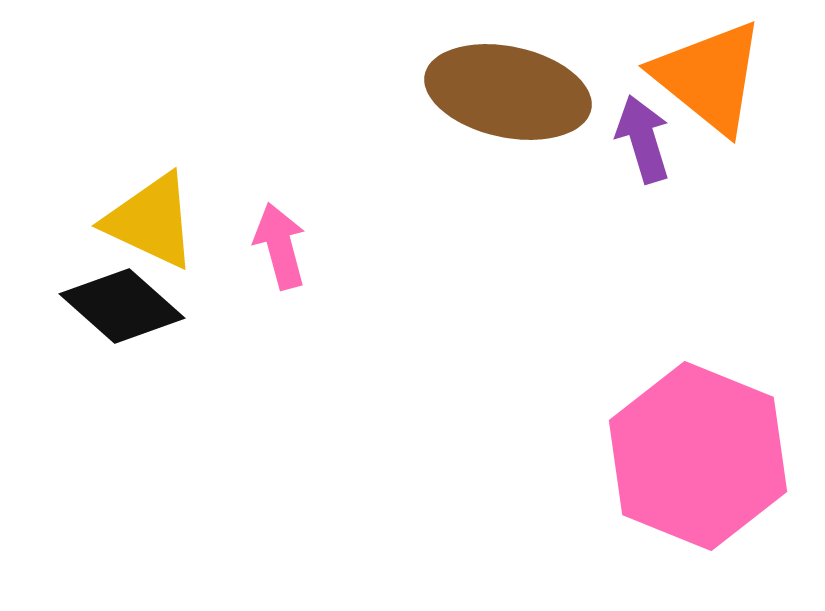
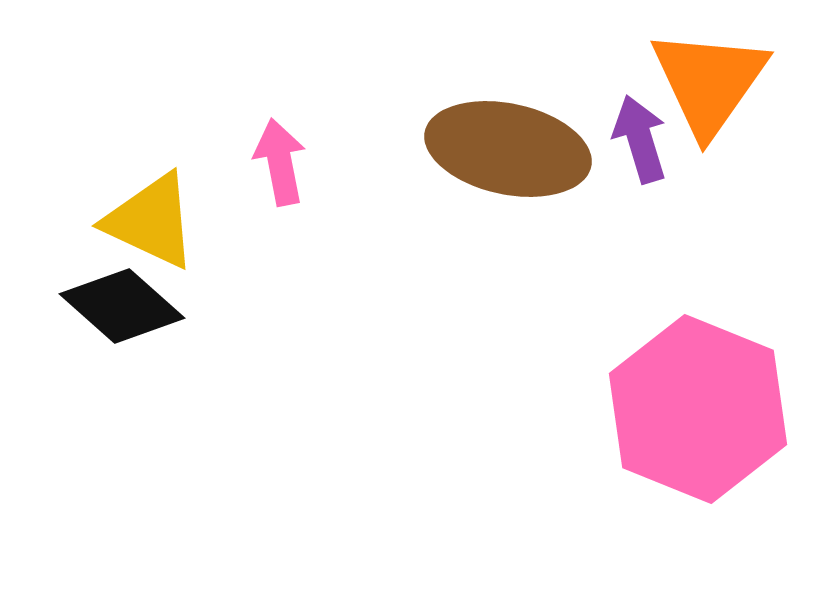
orange triangle: moved 5 px down; rotated 26 degrees clockwise
brown ellipse: moved 57 px down
purple arrow: moved 3 px left
pink arrow: moved 84 px up; rotated 4 degrees clockwise
pink hexagon: moved 47 px up
